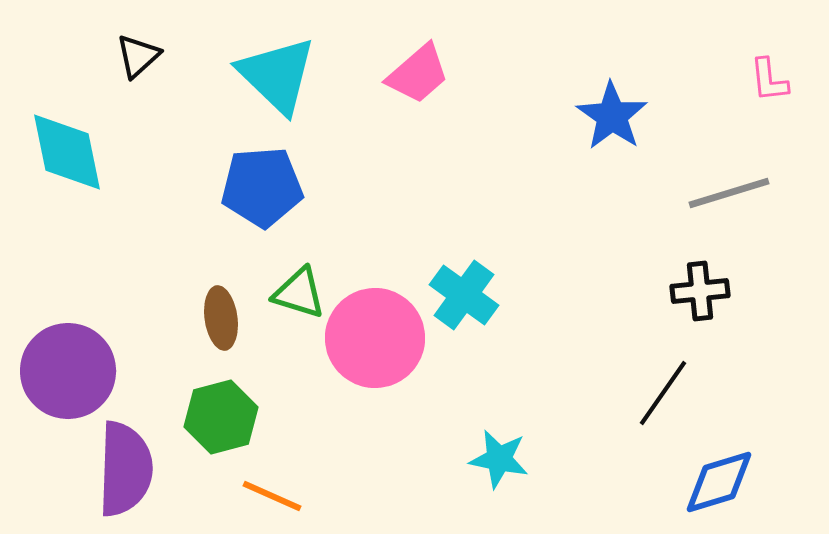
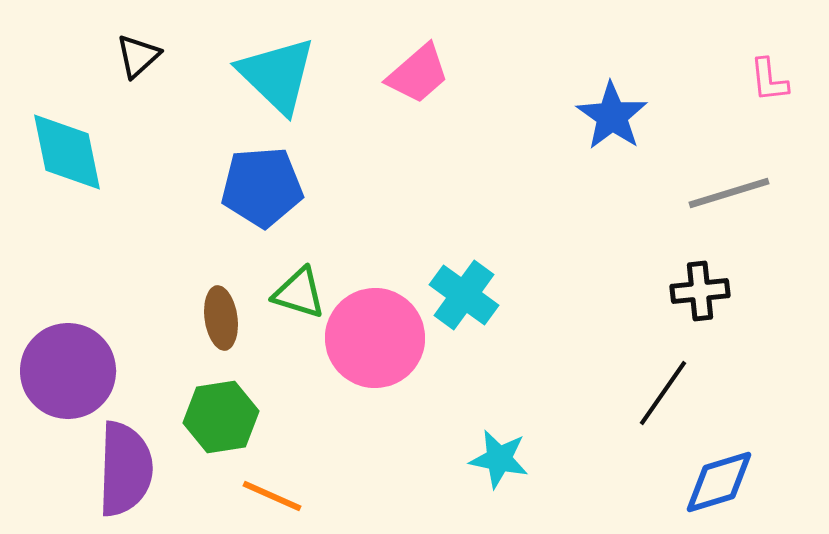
green hexagon: rotated 6 degrees clockwise
